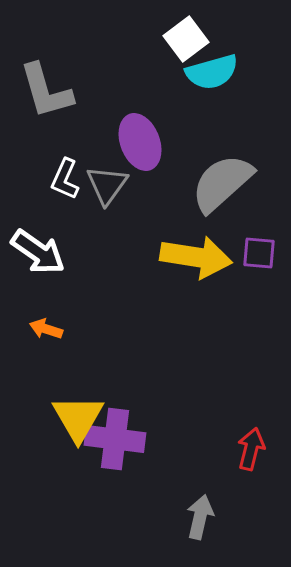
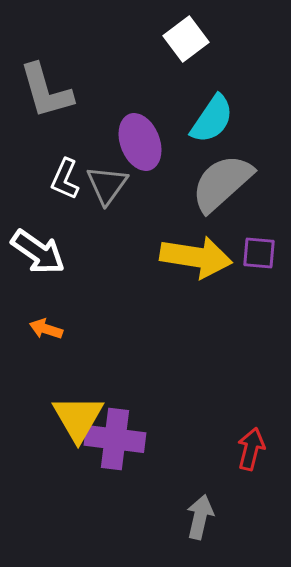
cyan semicircle: moved 47 px down; rotated 40 degrees counterclockwise
